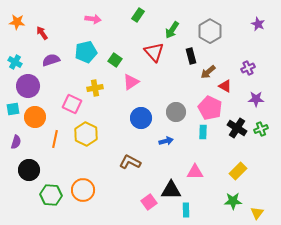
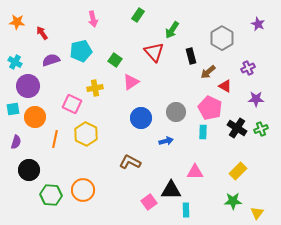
pink arrow at (93, 19): rotated 70 degrees clockwise
gray hexagon at (210, 31): moved 12 px right, 7 px down
cyan pentagon at (86, 52): moved 5 px left, 1 px up
